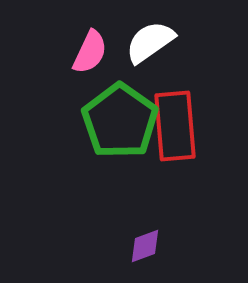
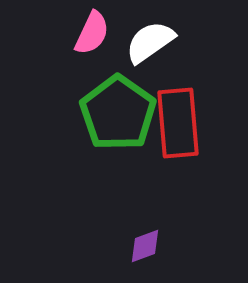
pink semicircle: moved 2 px right, 19 px up
green pentagon: moved 2 px left, 8 px up
red rectangle: moved 3 px right, 3 px up
